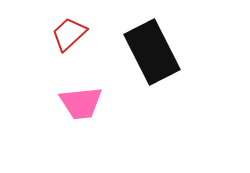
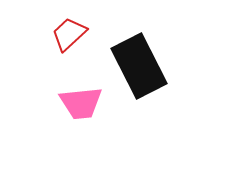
black rectangle: moved 13 px left, 14 px down
